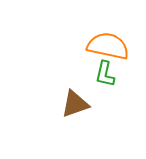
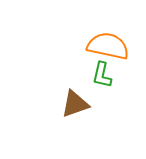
green L-shape: moved 3 px left, 1 px down
